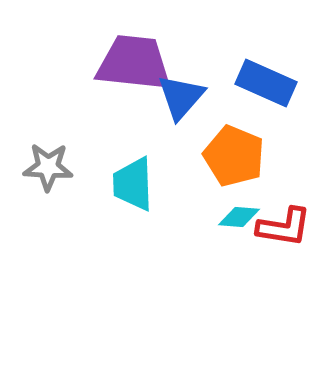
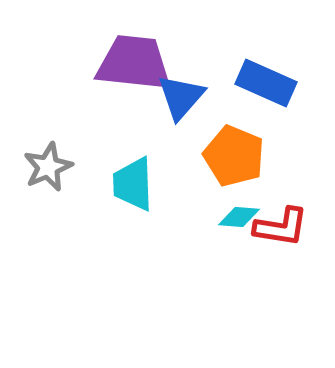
gray star: rotated 27 degrees counterclockwise
red L-shape: moved 3 px left
